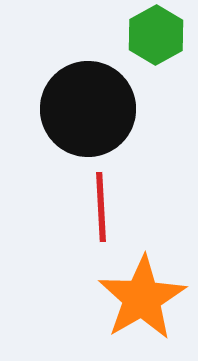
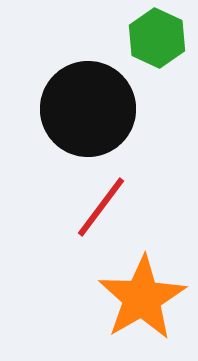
green hexagon: moved 1 px right, 3 px down; rotated 6 degrees counterclockwise
red line: rotated 40 degrees clockwise
